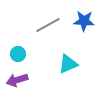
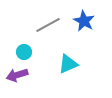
blue star: rotated 25 degrees clockwise
cyan circle: moved 6 px right, 2 px up
purple arrow: moved 5 px up
